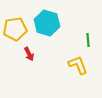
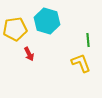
cyan hexagon: moved 2 px up
yellow L-shape: moved 3 px right, 2 px up
